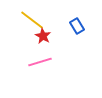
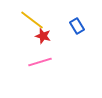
red star: rotated 14 degrees counterclockwise
